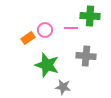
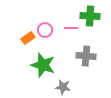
green star: moved 4 px left
